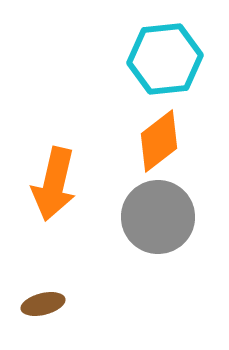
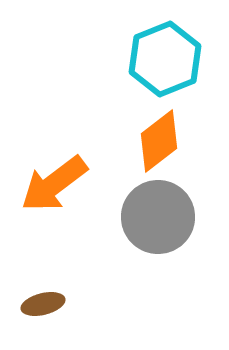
cyan hexagon: rotated 16 degrees counterclockwise
orange arrow: rotated 40 degrees clockwise
